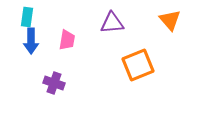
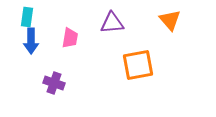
pink trapezoid: moved 3 px right, 2 px up
orange square: rotated 12 degrees clockwise
